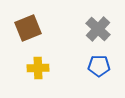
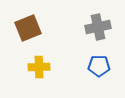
gray cross: moved 2 px up; rotated 35 degrees clockwise
yellow cross: moved 1 px right, 1 px up
